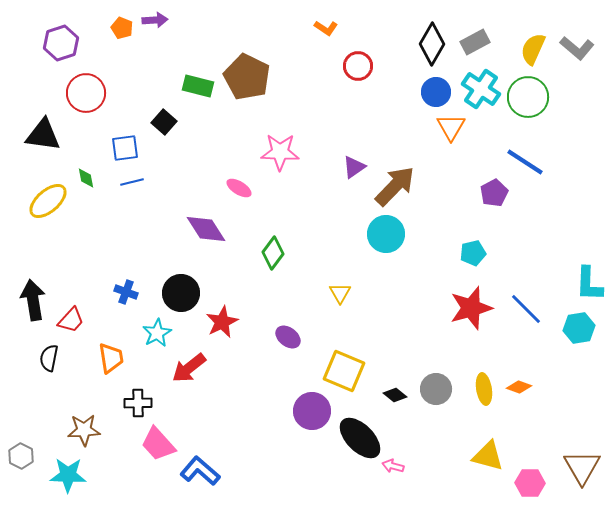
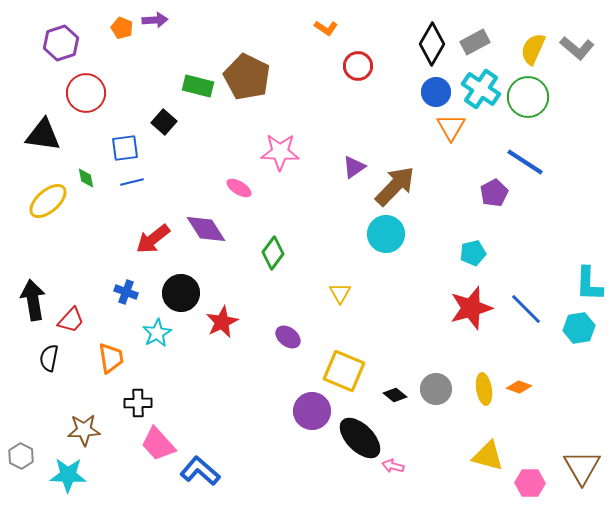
red arrow at (189, 368): moved 36 px left, 129 px up
